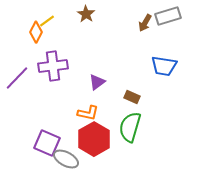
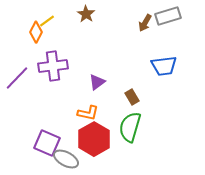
blue trapezoid: rotated 16 degrees counterclockwise
brown rectangle: rotated 35 degrees clockwise
